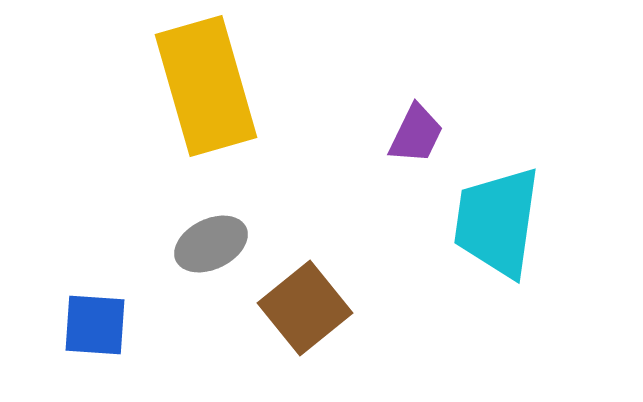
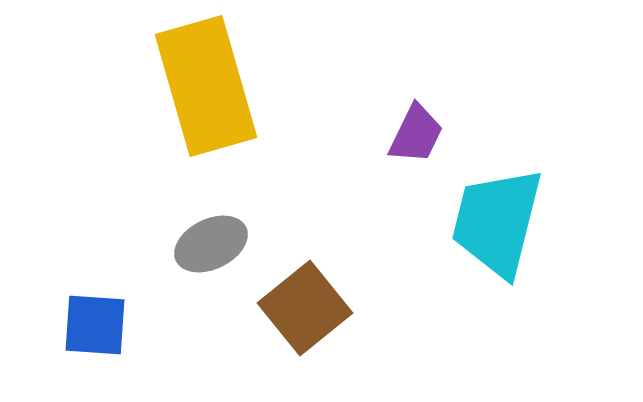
cyan trapezoid: rotated 6 degrees clockwise
